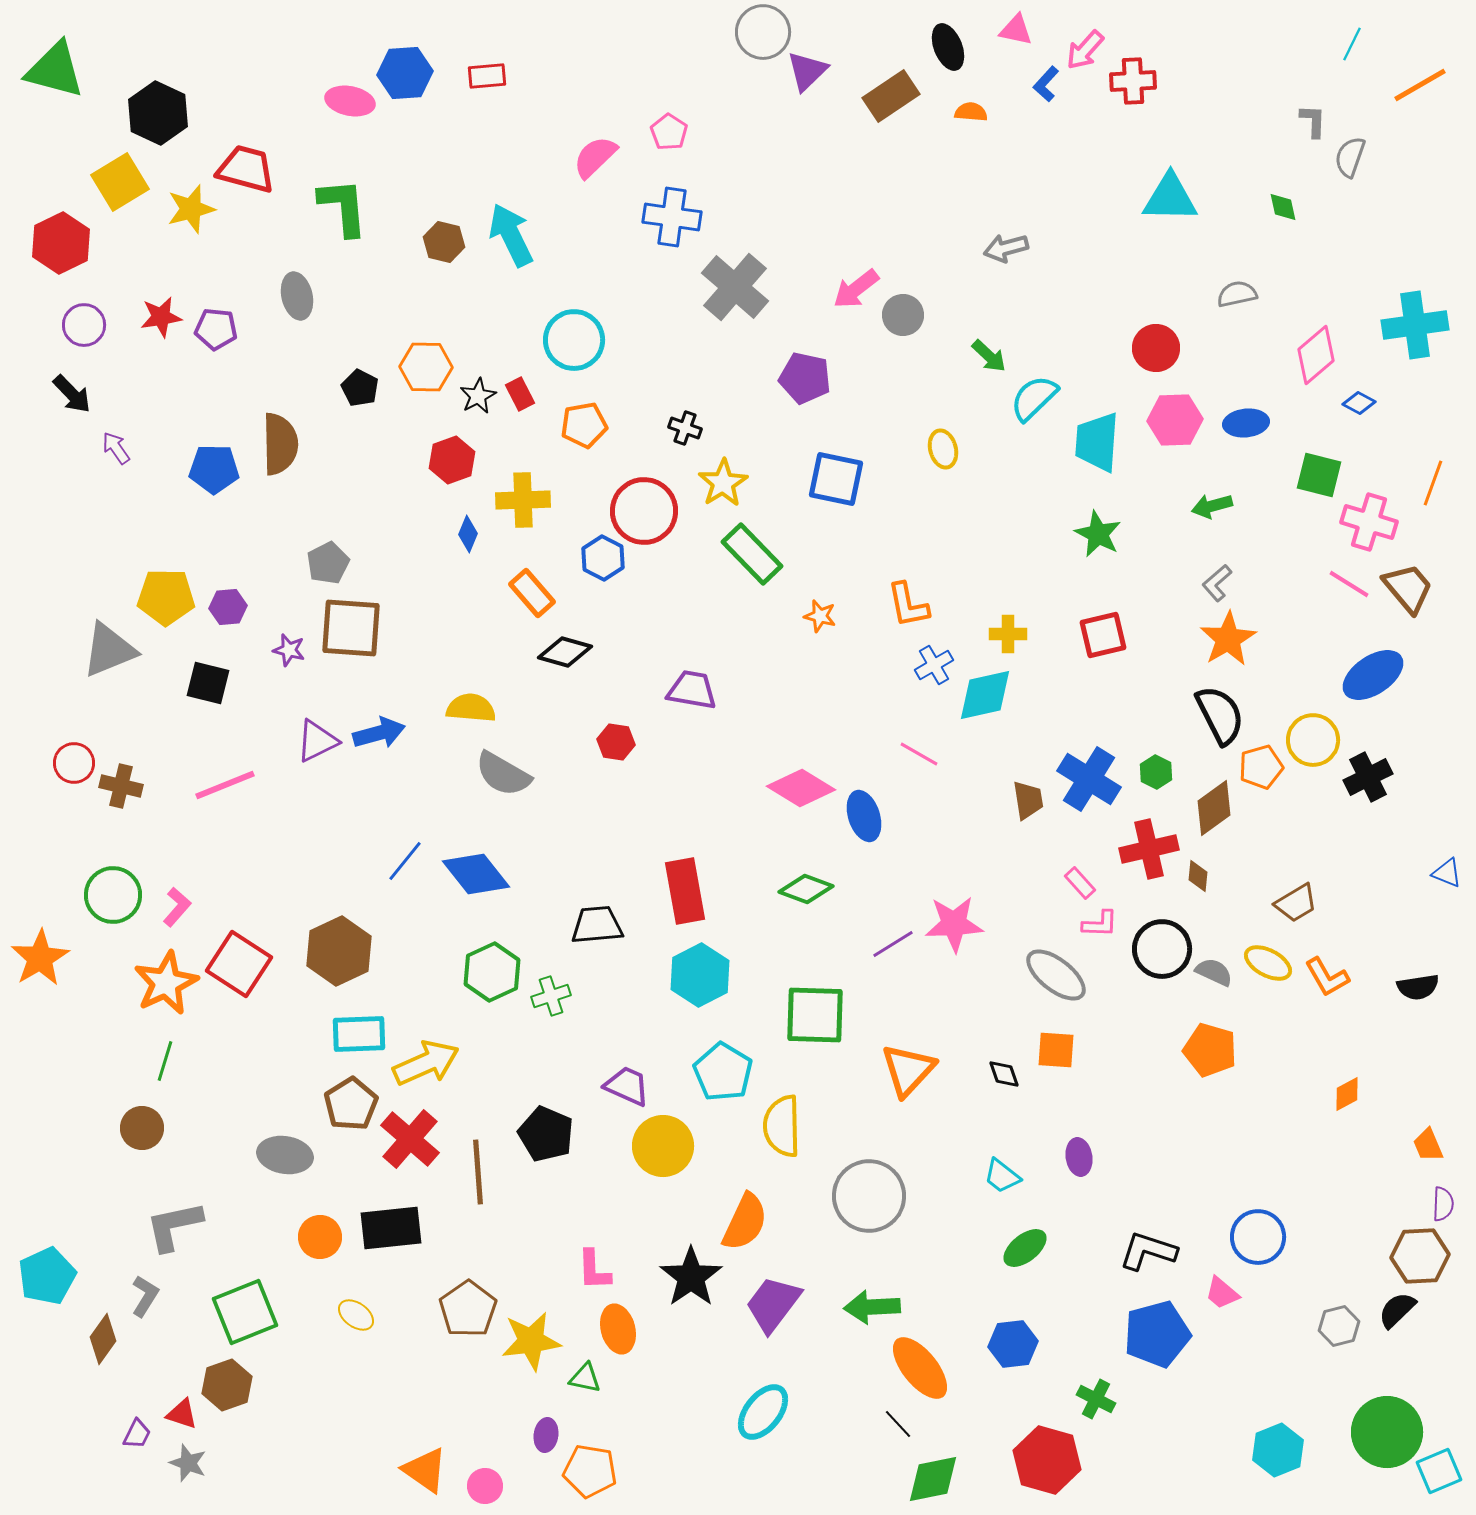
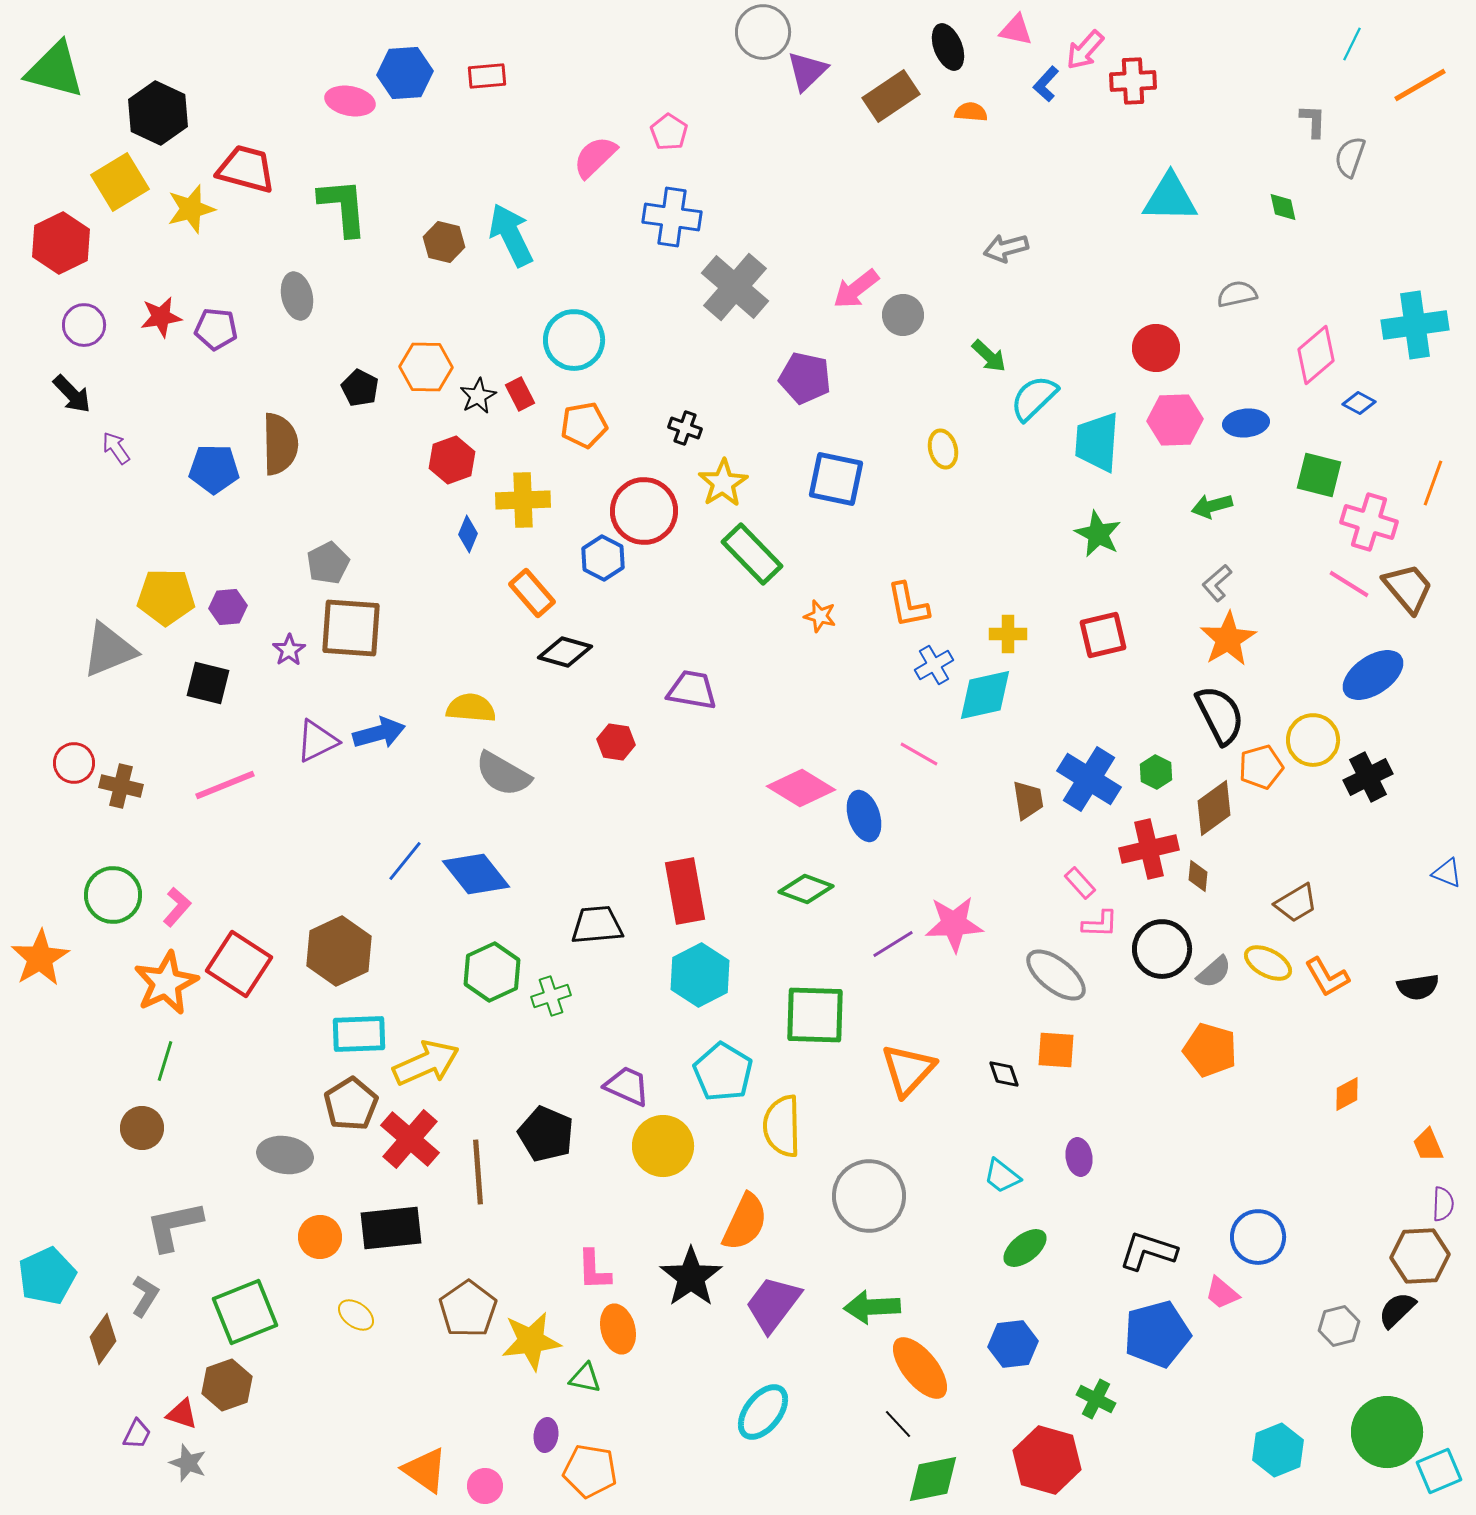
purple star at (289, 650): rotated 24 degrees clockwise
gray semicircle at (1214, 972): rotated 114 degrees clockwise
